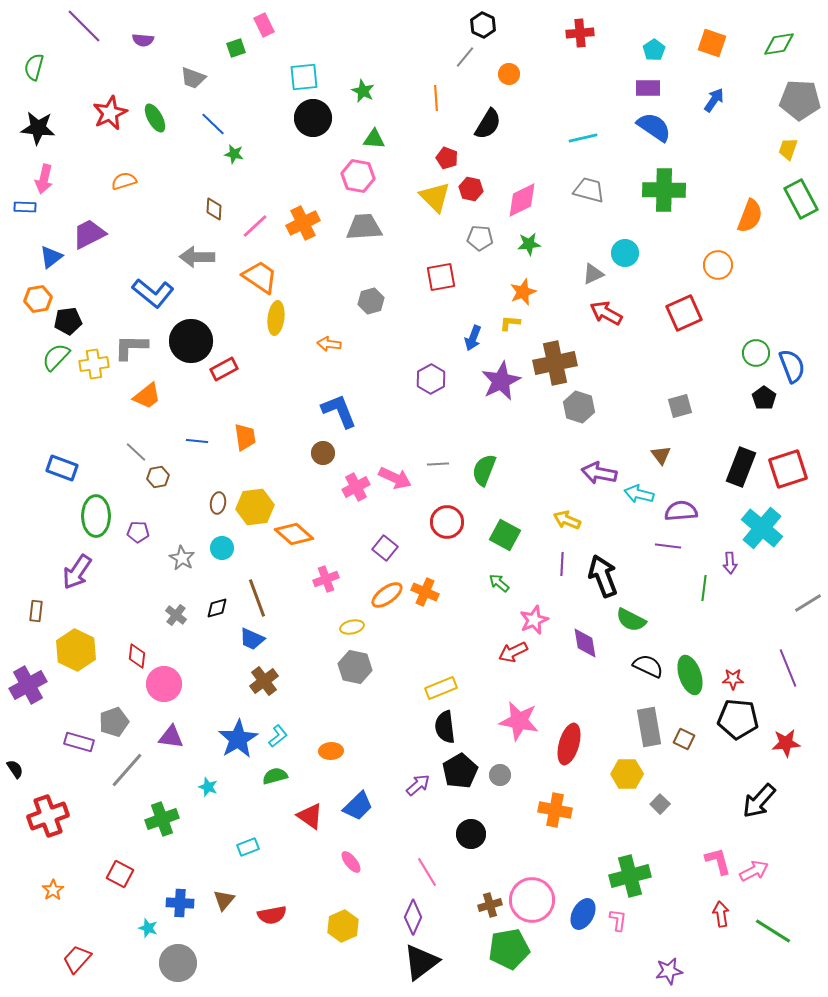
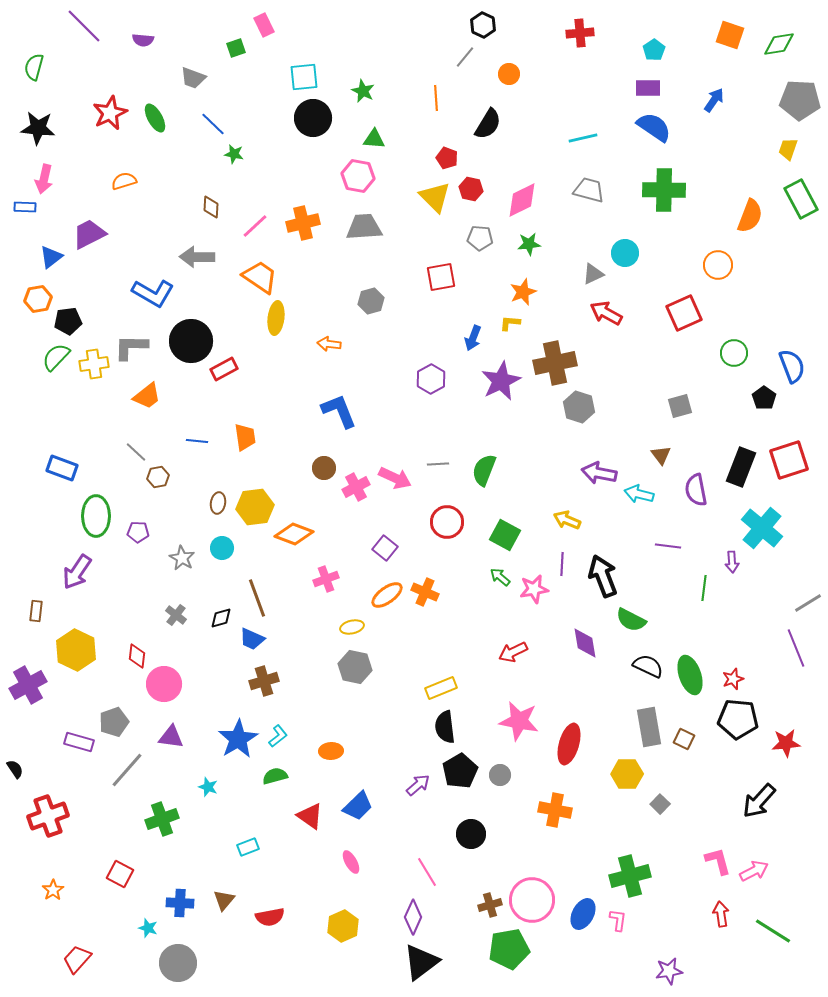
orange square at (712, 43): moved 18 px right, 8 px up
brown diamond at (214, 209): moved 3 px left, 2 px up
orange cross at (303, 223): rotated 12 degrees clockwise
blue L-shape at (153, 293): rotated 9 degrees counterclockwise
green circle at (756, 353): moved 22 px left
brown circle at (323, 453): moved 1 px right, 15 px down
red square at (788, 469): moved 1 px right, 9 px up
purple semicircle at (681, 511): moved 15 px right, 21 px up; rotated 96 degrees counterclockwise
orange diamond at (294, 534): rotated 21 degrees counterclockwise
purple arrow at (730, 563): moved 2 px right, 1 px up
green arrow at (499, 583): moved 1 px right, 6 px up
black diamond at (217, 608): moved 4 px right, 10 px down
pink star at (534, 620): moved 31 px up; rotated 12 degrees clockwise
purple line at (788, 668): moved 8 px right, 20 px up
red star at (733, 679): rotated 20 degrees counterclockwise
brown cross at (264, 681): rotated 20 degrees clockwise
pink ellipse at (351, 862): rotated 10 degrees clockwise
red semicircle at (272, 915): moved 2 px left, 2 px down
